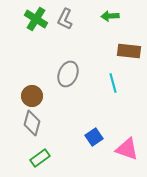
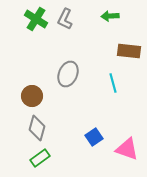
gray diamond: moved 5 px right, 5 px down
